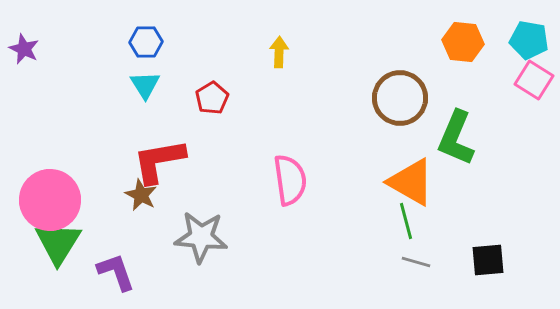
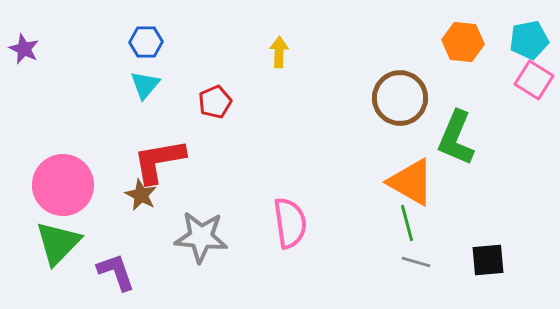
cyan pentagon: rotated 21 degrees counterclockwise
cyan triangle: rotated 12 degrees clockwise
red pentagon: moved 3 px right, 4 px down; rotated 8 degrees clockwise
pink semicircle: moved 43 px down
pink circle: moved 13 px right, 15 px up
green line: moved 1 px right, 2 px down
green triangle: rotated 12 degrees clockwise
